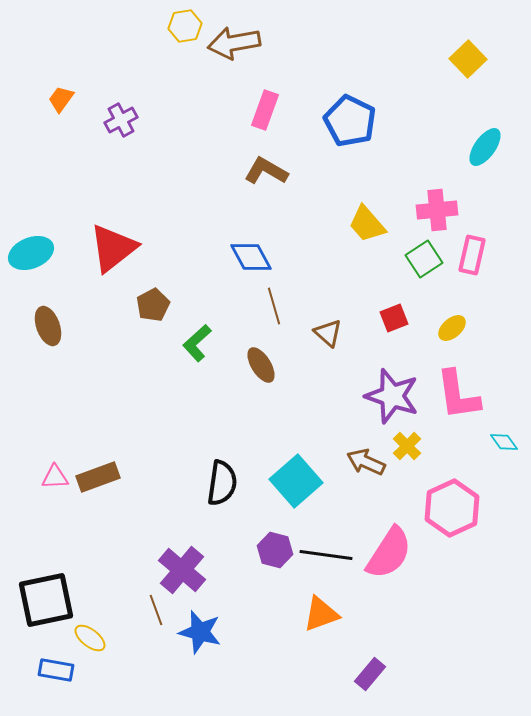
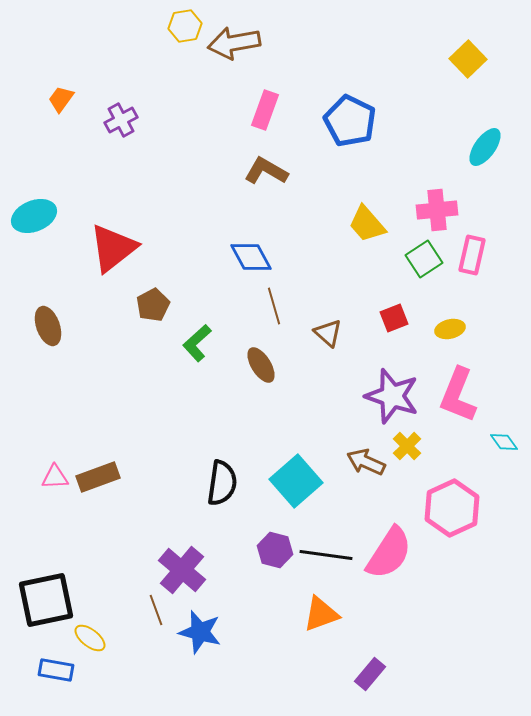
cyan ellipse at (31, 253): moved 3 px right, 37 px up
yellow ellipse at (452, 328): moved 2 px left, 1 px down; rotated 28 degrees clockwise
pink L-shape at (458, 395): rotated 30 degrees clockwise
